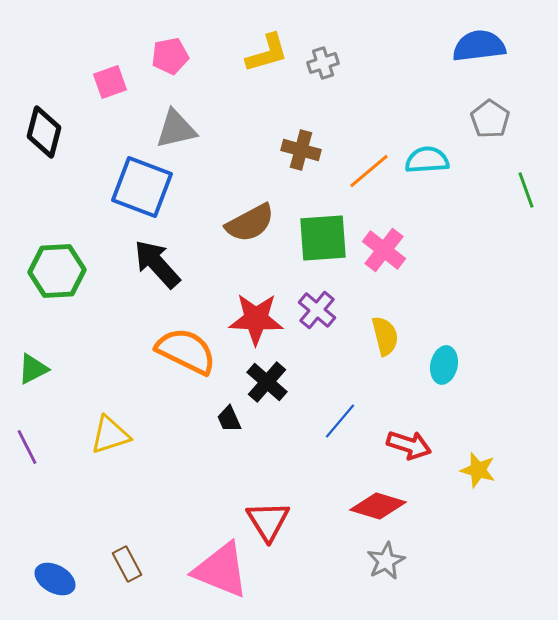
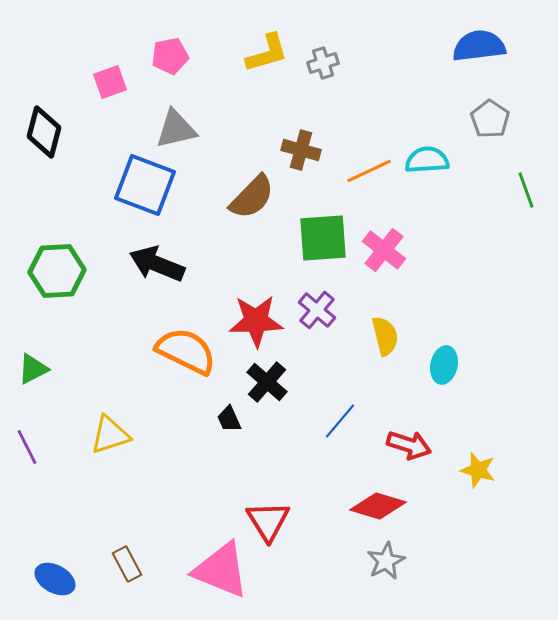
orange line: rotated 15 degrees clockwise
blue square: moved 3 px right, 2 px up
brown semicircle: moved 2 px right, 26 px up; rotated 18 degrees counterclockwise
black arrow: rotated 26 degrees counterclockwise
red star: moved 2 px down; rotated 4 degrees counterclockwise
